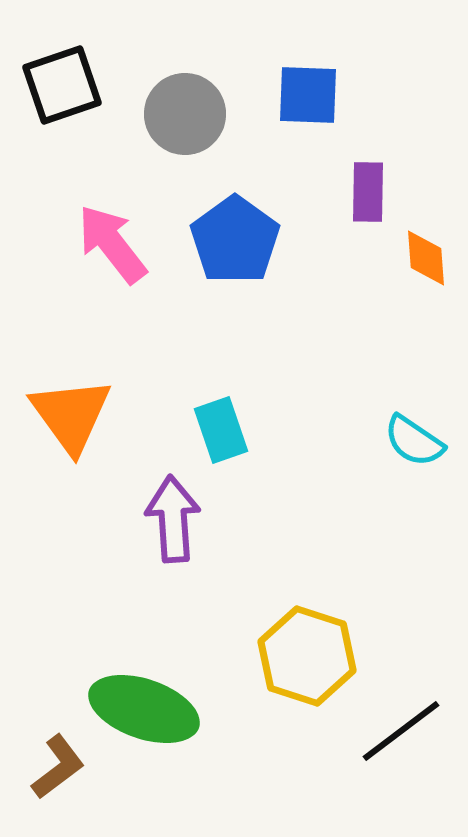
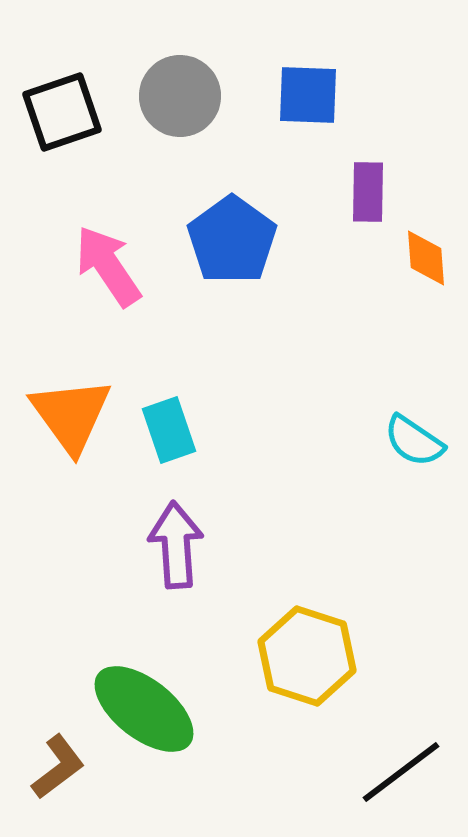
black square: moved 27 px down
gray circle: moved 5 px left, 18 px up
blue pentagon: moved 3 px left
pink arrow: moved 4 px left, 22 px down; rotated 4 degrees clockwise
cyan rectangle: moved 52 px left
purple arrow: moved 3 px right, 26 px down
green ellipse: rotated 19 degrees clockwise
black line: moved 41 px down
